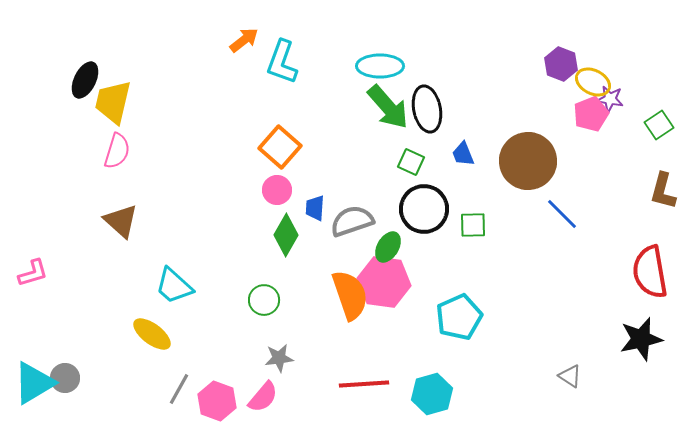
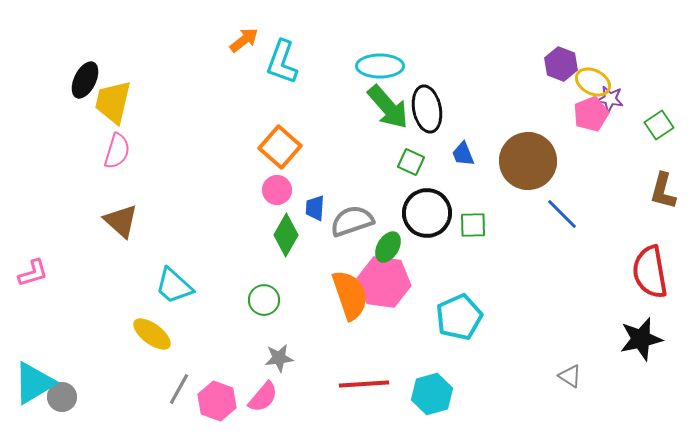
black circle at (424, 209): moved 3 px right, 4 px down
gray circle at (65, 378): moved 3 px left, 19 px down
